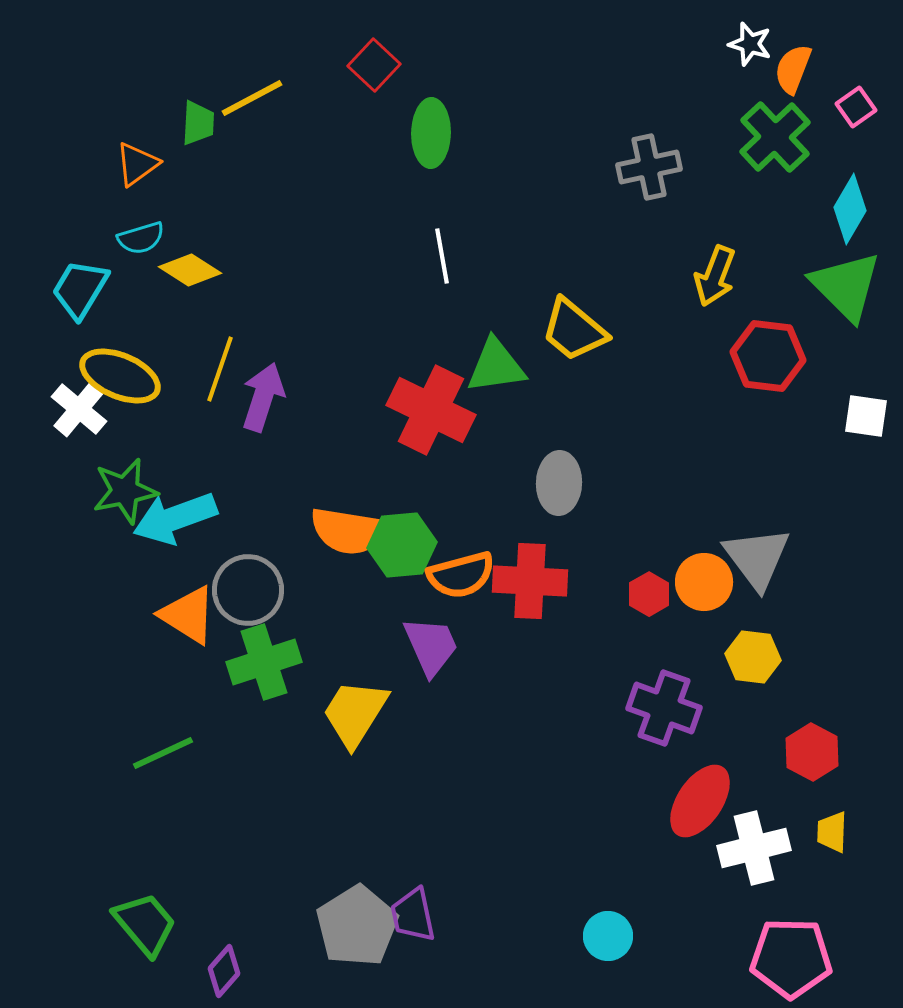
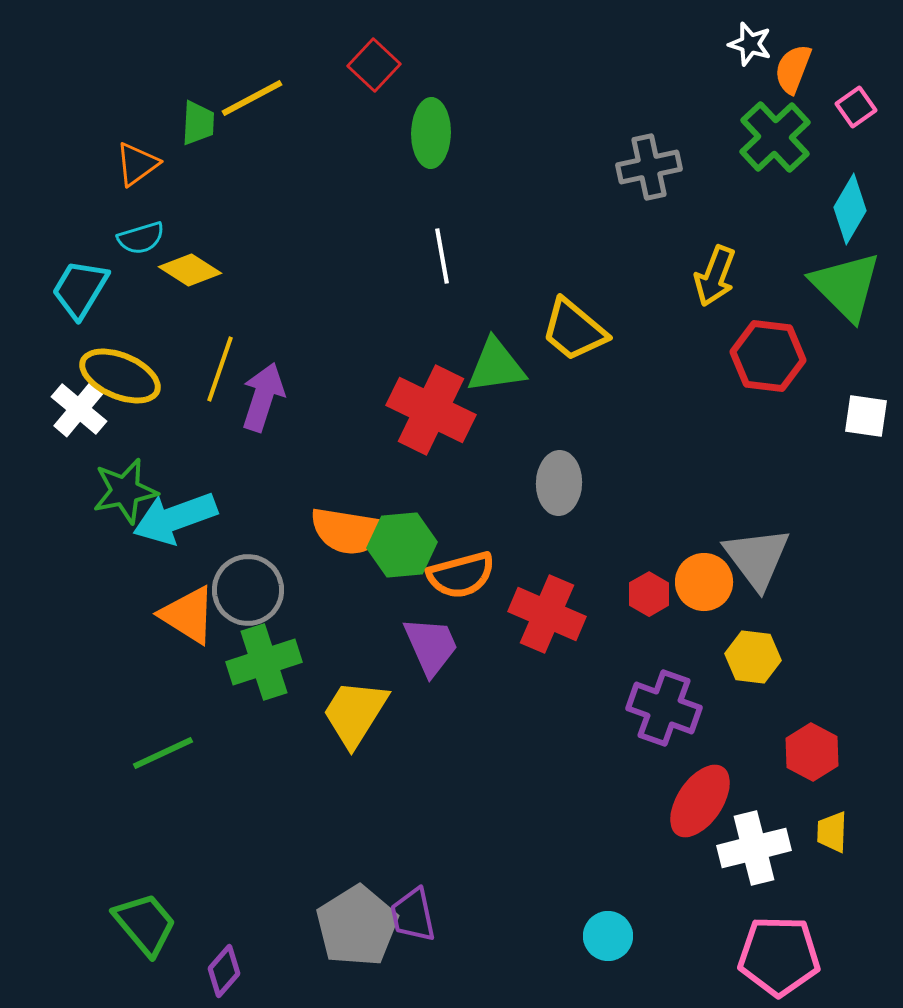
red cross at (530, 581): moved 17 px right, 33 px down; rotated 20 degrees clockwise
pink pentagon at (791, 958): moved 12 px left, 2 px up
